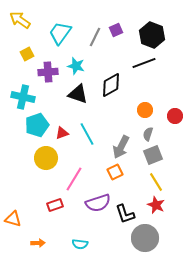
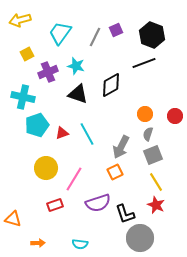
yellow arrow: rotated 50 degrees counterclockwise
purple cross: rotated 18 degrees counterclockwise
orange circle: moved 4 px down
yellow circle: moved 10 px down
gray circle: moved 5 px left
